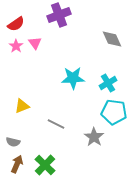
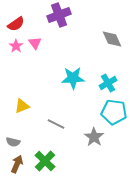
green cross: moved 4 px up
